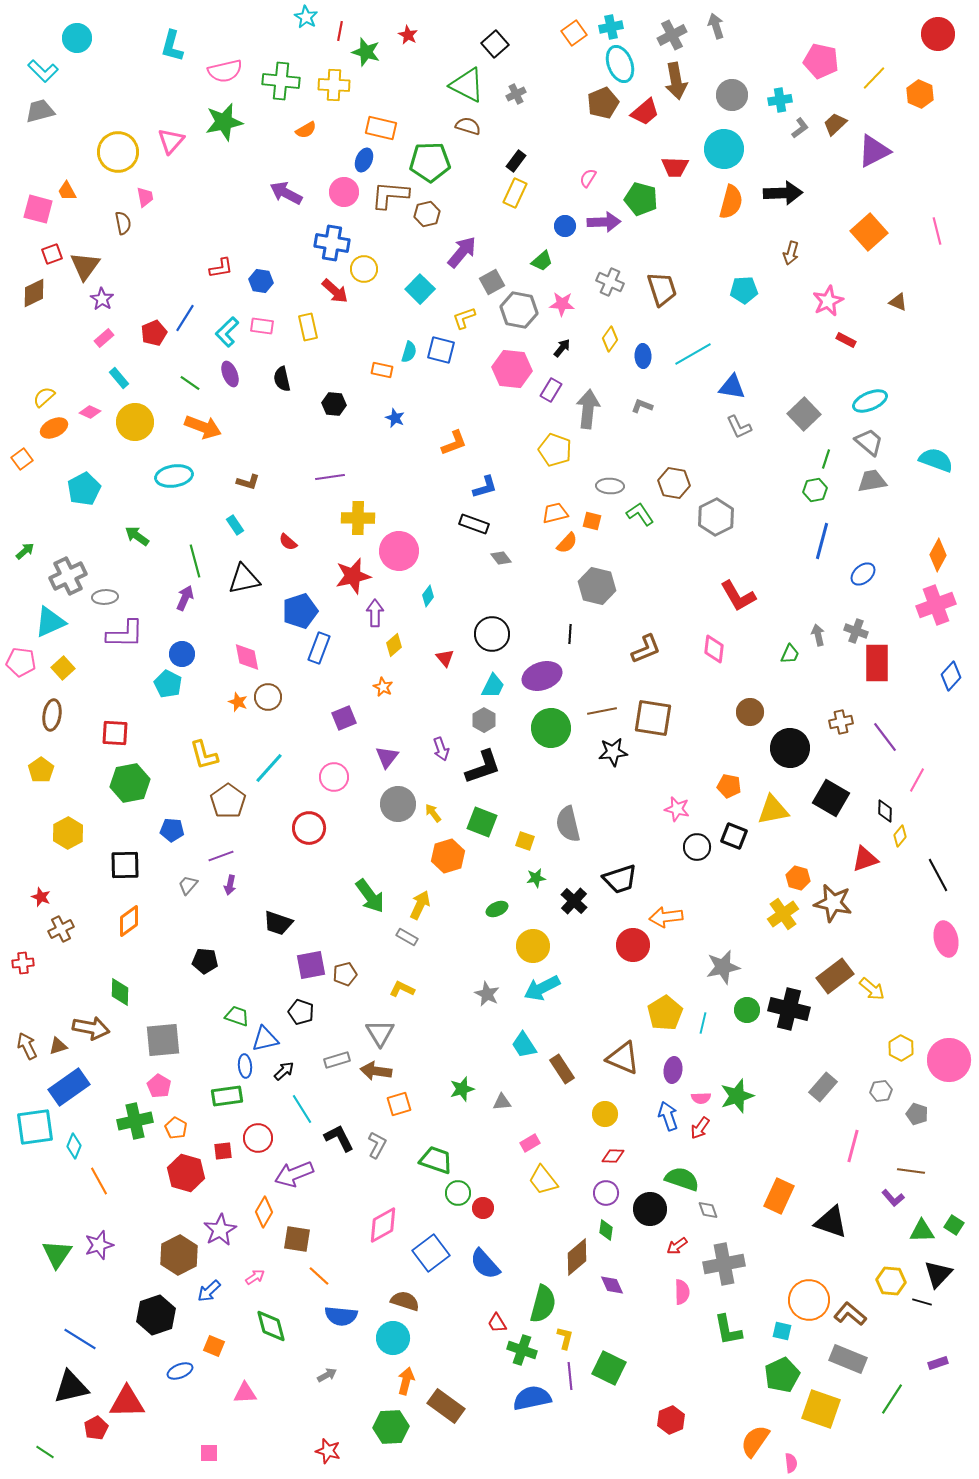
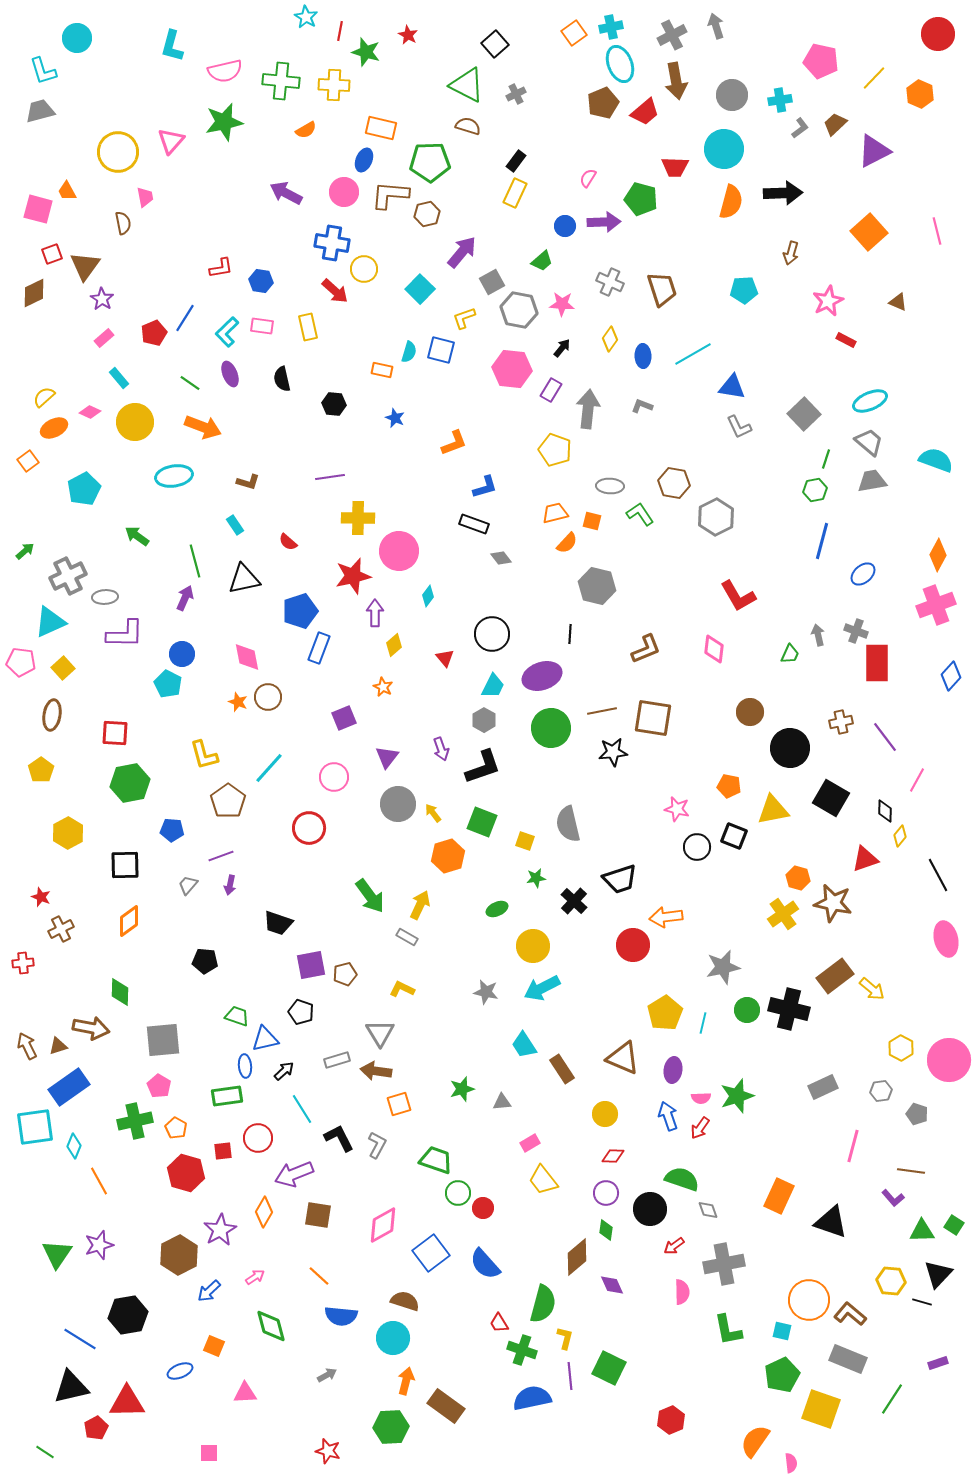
cyan L-shape at (43, 71): rotated 28 degrees clockwise
orange square at (22, 459): moved 6 px right, 2 px down
gray star at (487, 994): moved 1 px left, 2 px up; rotated 15 degrees counterclockwise
gray rectangle at (823, 1087): rotated 24 degrees clockwise
brown square at (297, 1239): moved 21 px right, 24 px up
red arrow at (677, 1246): moved 3 px left
black hexagon at (156, 1315): moved 28 px left; rotated 9 degrees clockwise
red trapezoid at (497, 1323): moved 2 px right
